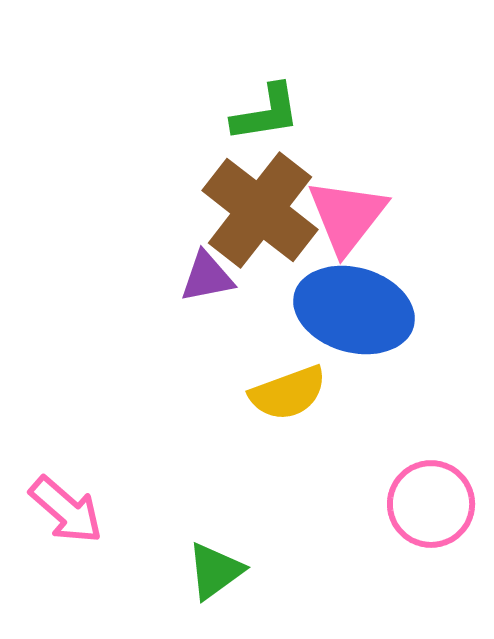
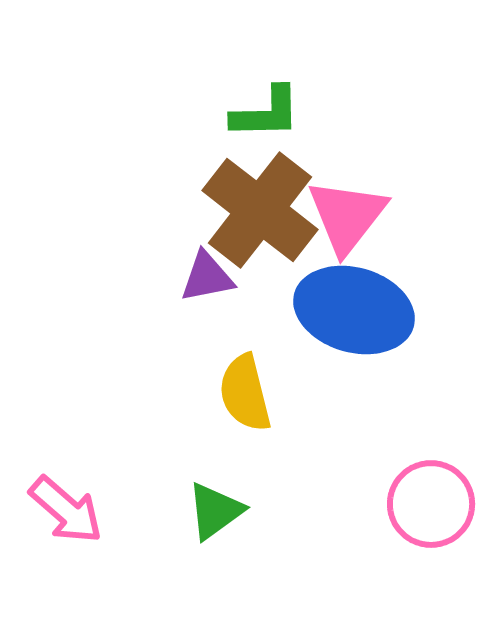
green L-shape: rotated 8 degrees clockwise
yellow semicircle: moved 43 px left; rotated 96 degrees clockwise
green triangle: moved 60 px up
